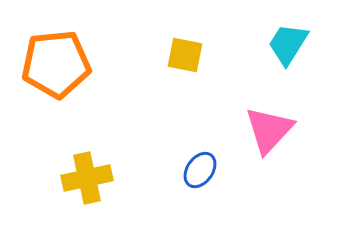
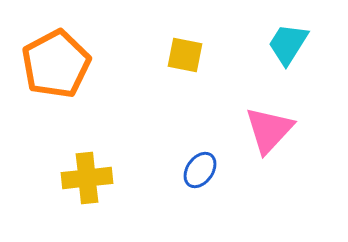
orange pentagon: rotated 22 degrees counterclockwise
yellow cross: rotated 6 degrees clockwise
